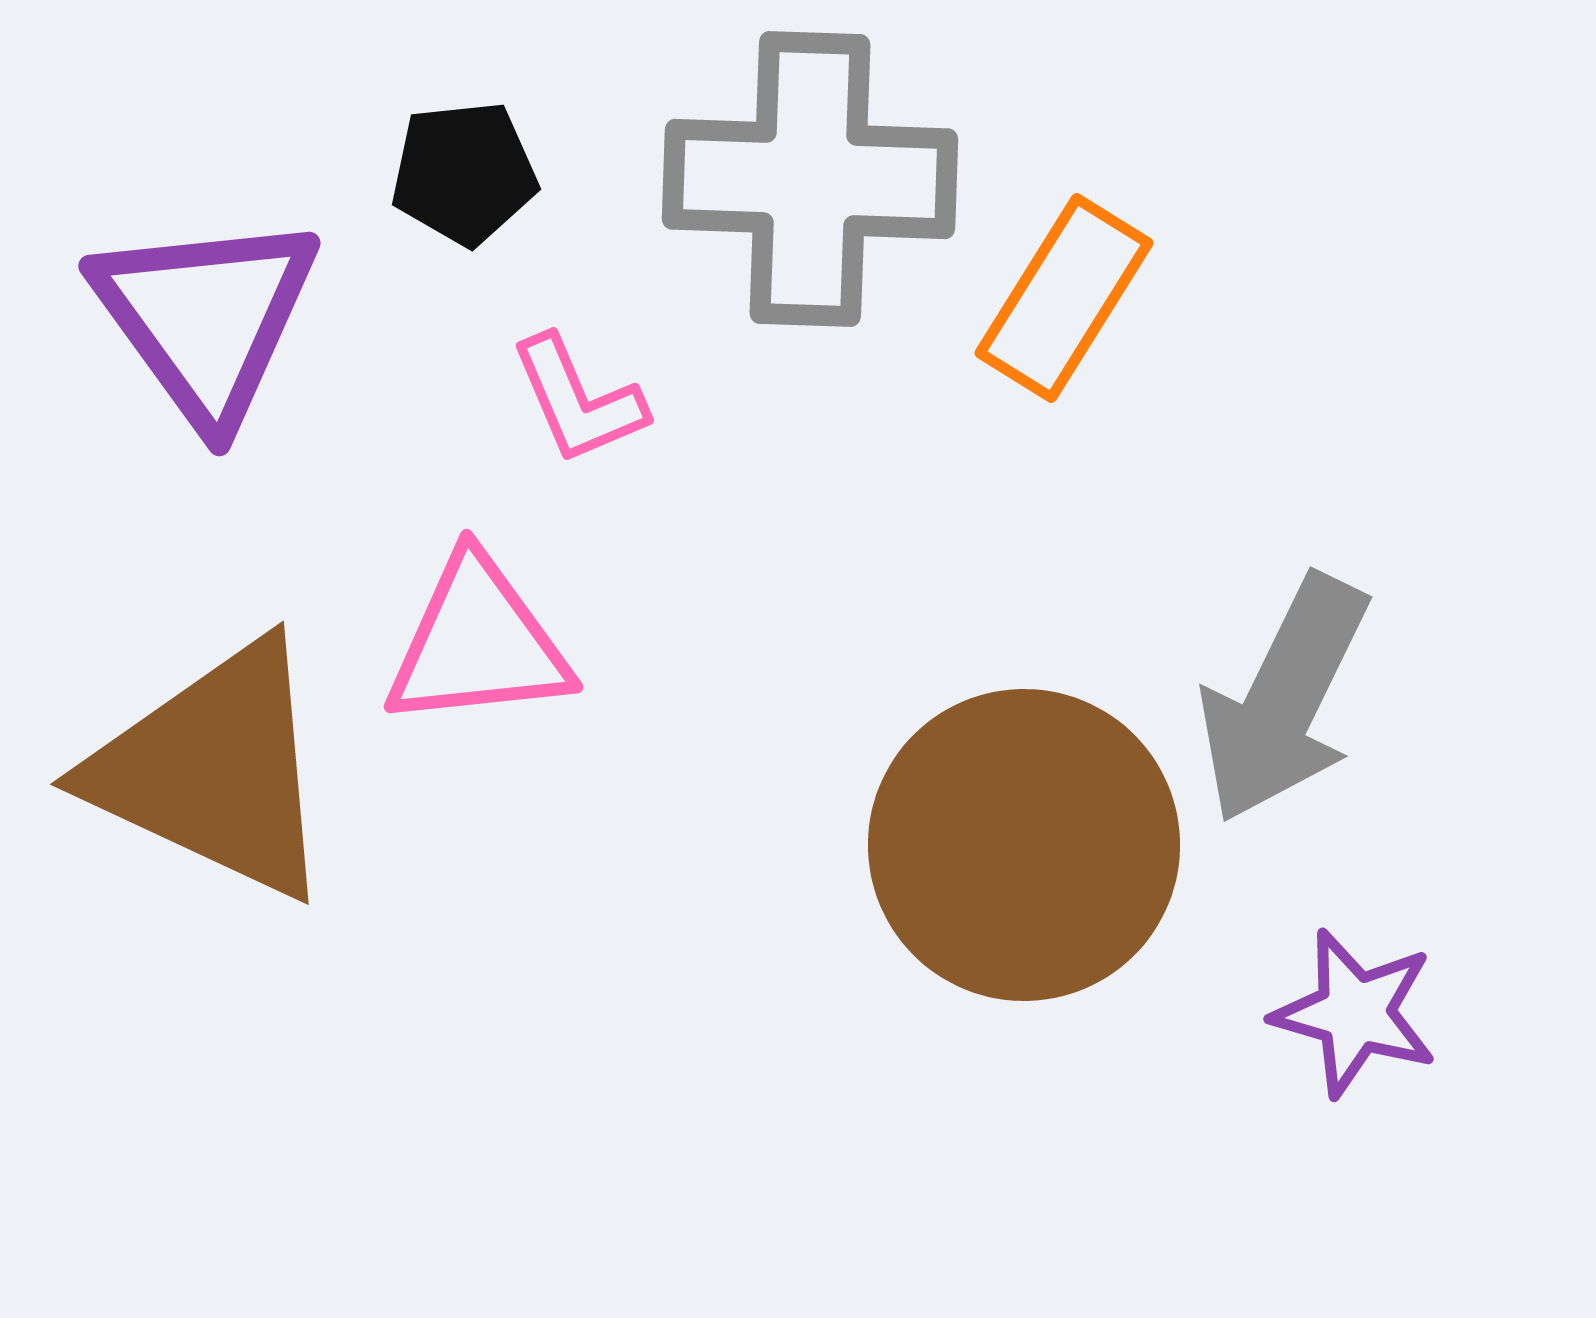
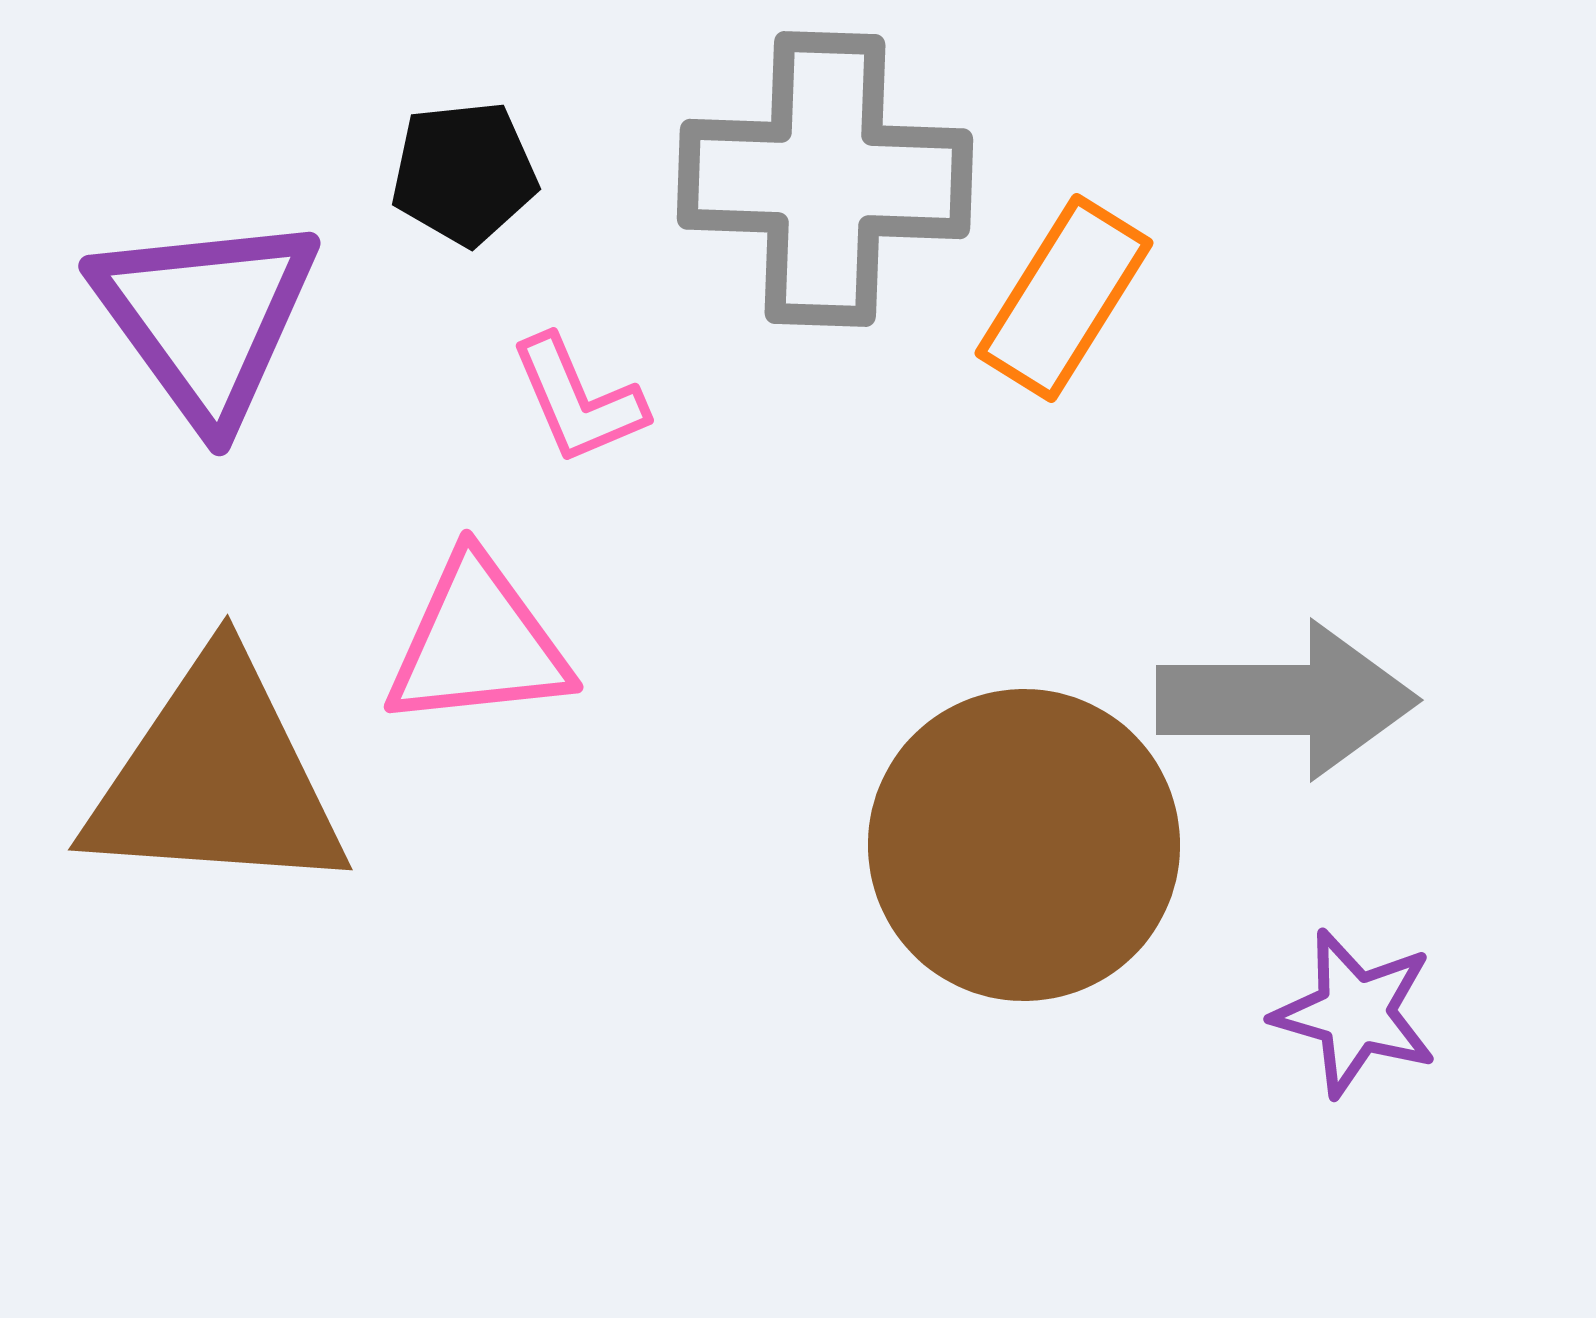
gray cross: moved 15 px right
gray arrow: moved 3 px right, 1 px down; rotated 116 degrees counterclockwise
brown triangle: moved 2 px right, 8 px down; rotated 21 degrees counterclockwise
